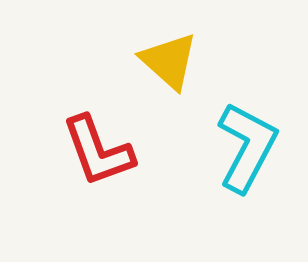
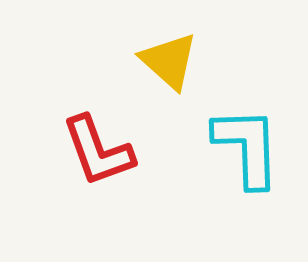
cyan L-shape: rotated 30 degrees counterclockwise
